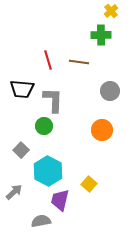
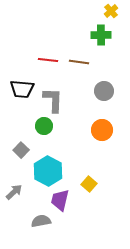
red line: rotated 66 degrees counterclockwise
gray circle: moved 6 px left
